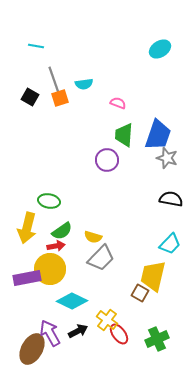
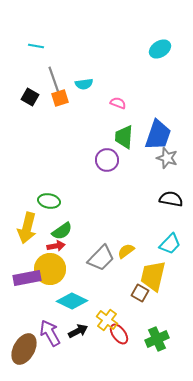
green trapezoid: moved 2 px down
yellow semicircle: moved 33 px right, 14 px down; rotated 126 degrees clockwise
brown ellipse: moved 8 px left
